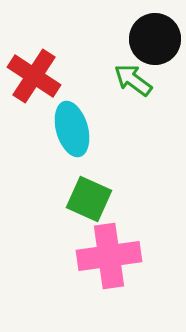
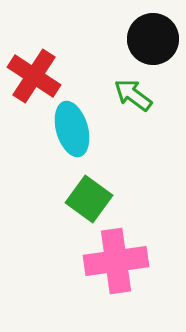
black circle: moved 2 px left
green arrow: moved 15 px down
green square: rotated 12 degrees clockwise
pink cross: moved 7 px right, 5 px down
